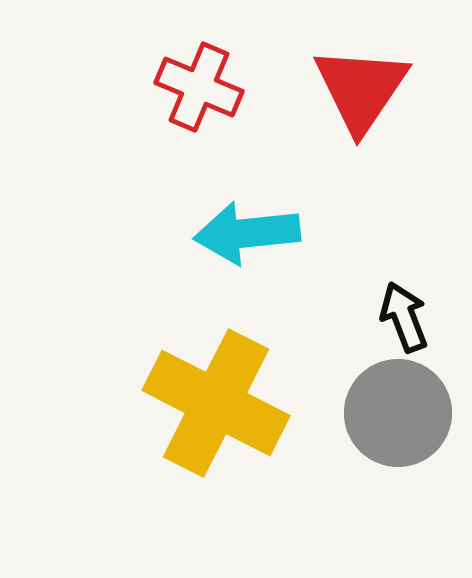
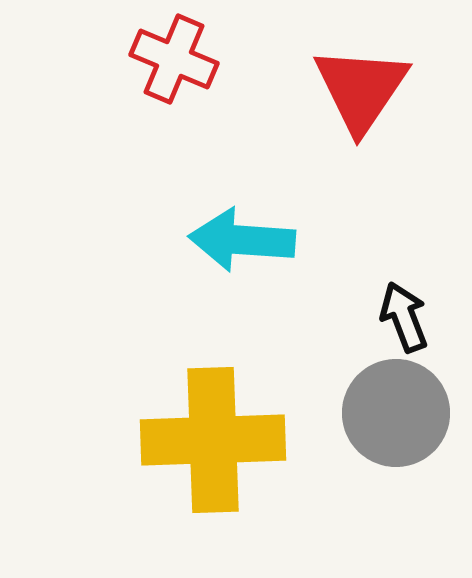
red cross: moved 25 px left, 28 px up
cyan arrow: moved 5 px left, 7 px down; rotated 10 degrees clockwise
yellow cross: moved 3 px left, 37 px down; rotated 29 degrees counterclockwise
gray circle: moved 2 px left
